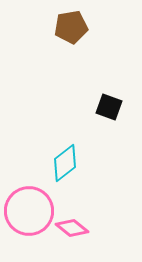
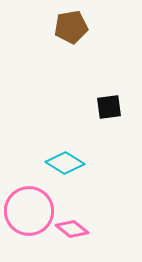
black square: rotated 28 degrees counterclockwise
cyan diamond: rotated 69 degrees clockwise
pink diamond: moved 1 px down
